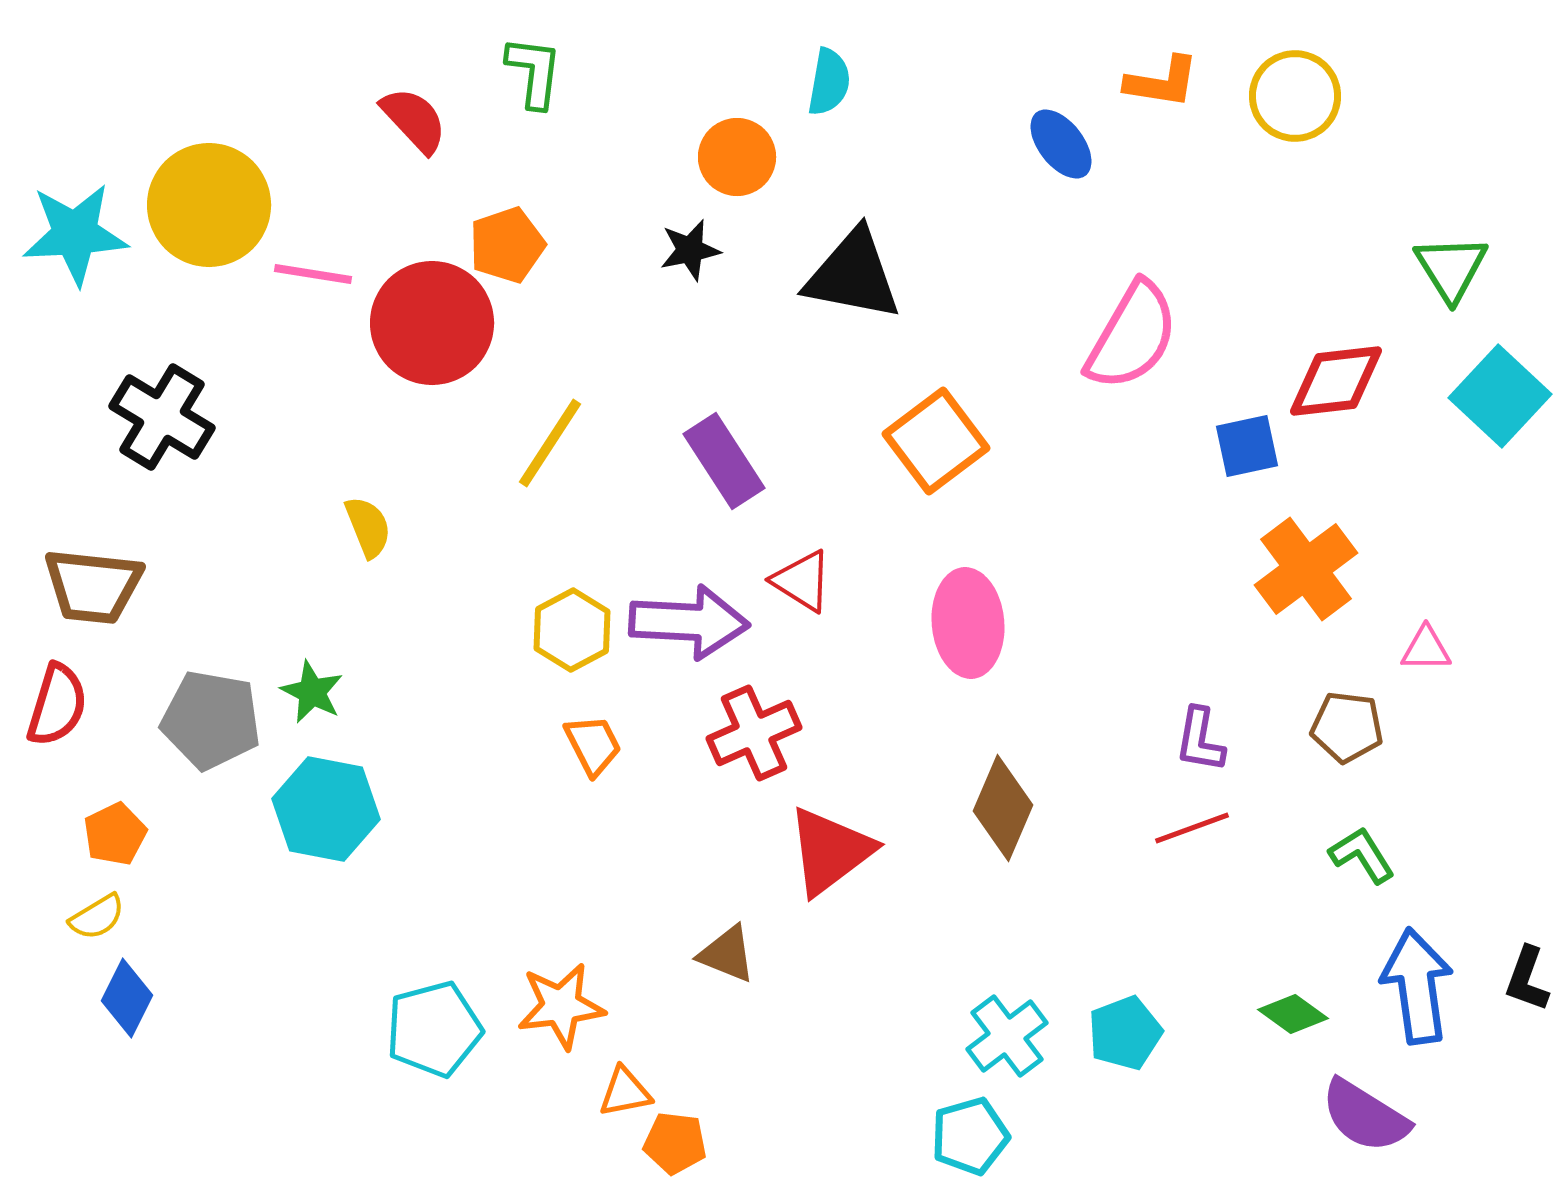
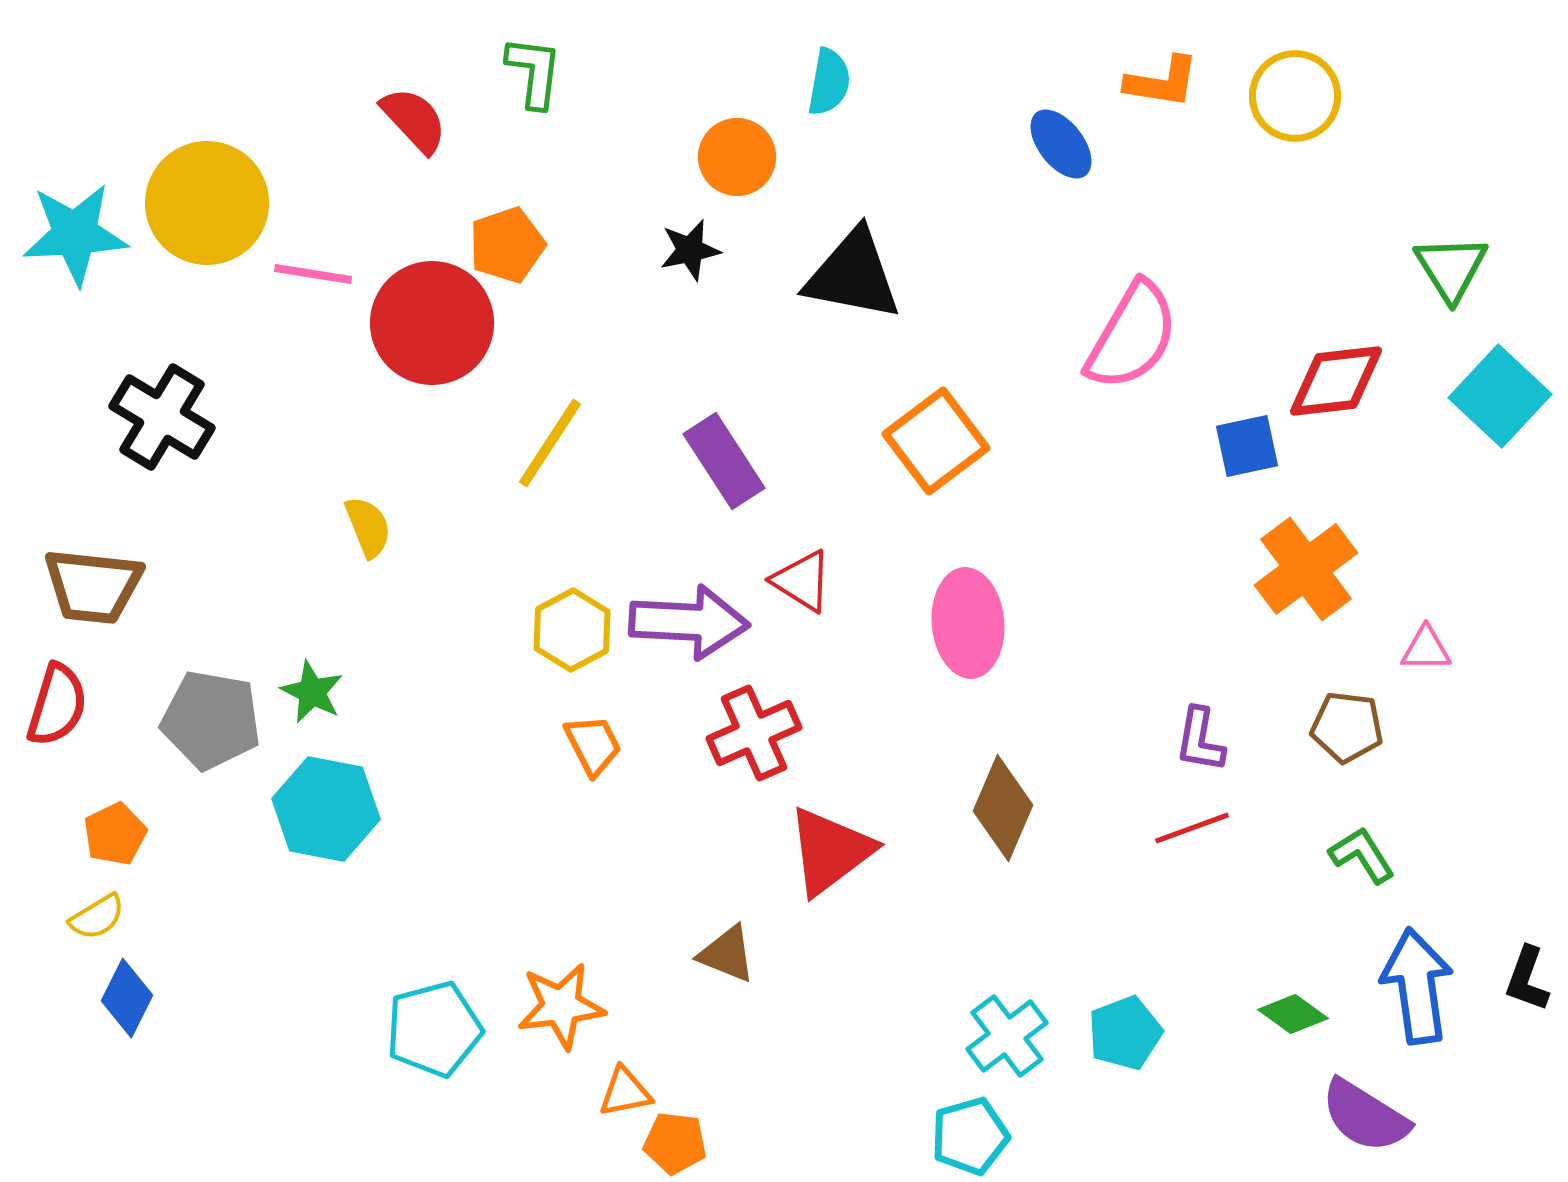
yellow circle at (209, 205): moved 2 px left, 2 px up
